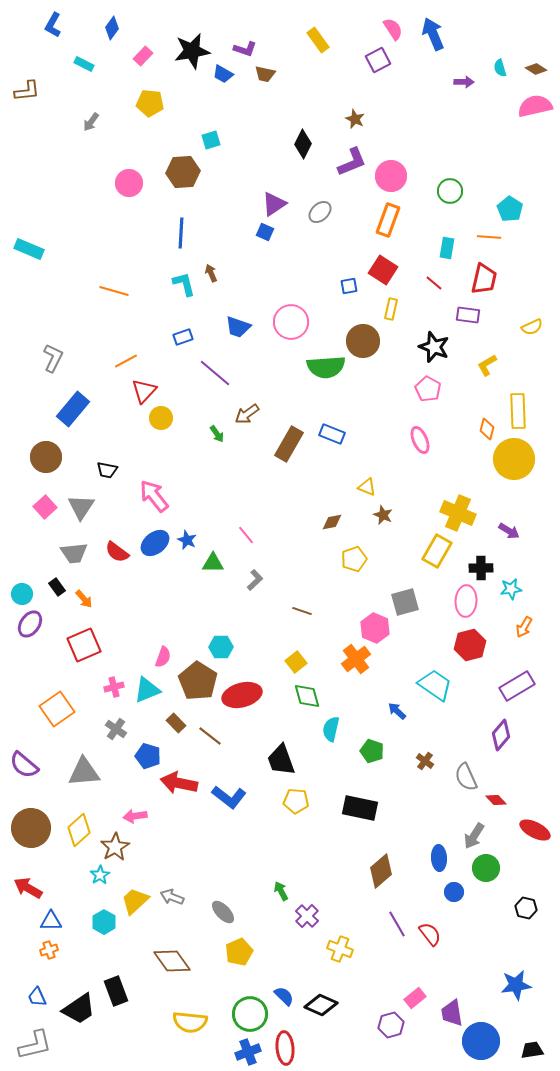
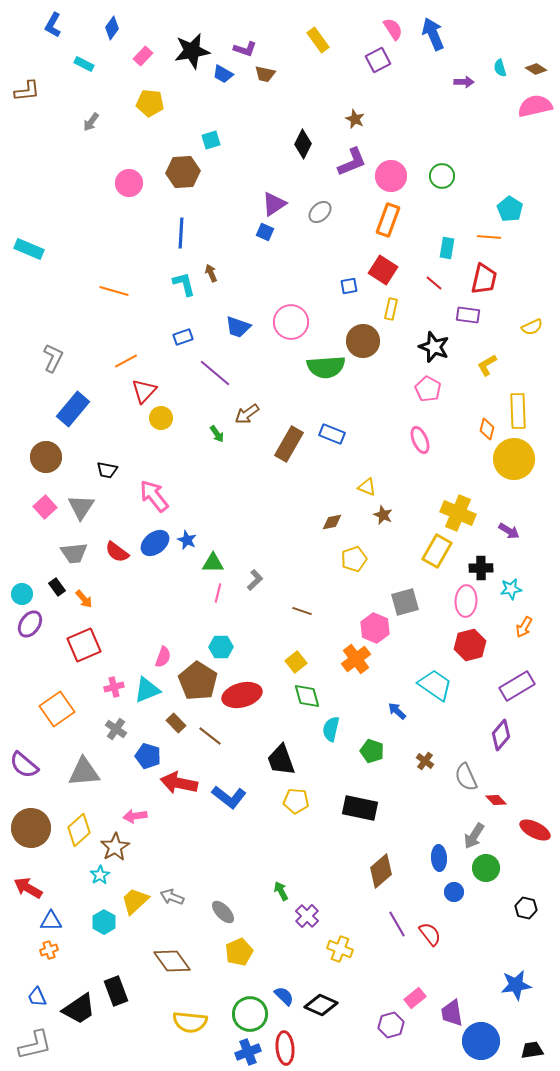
green circle at (450, 191): moved 8 px left, 15 px up
pink line at (246, 535): moved 28 px left, 58 px down; rotated 54 degrees clockwise
